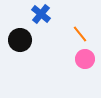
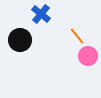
orange line: moved 3 px left, 2 px down
pink circle: moved 3 px right, 3 px up
